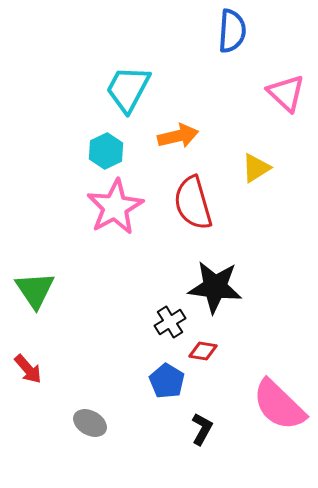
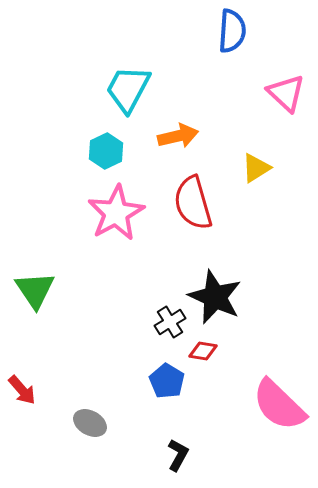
pink star: moved 1 px right, 6 px down
black star: moved 10 px down; rotated 18 degrees clockwise
red arrow: moved 6 px left, 21 px down
black L-shape: moved 24 px left, 26 px down
